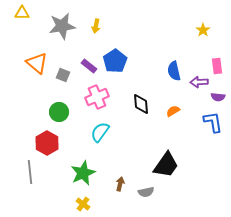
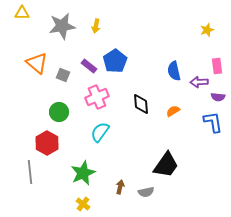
yellow star: moved 4 px right; rotated 16 degrees clockwise
brown arrow: moved 3 px down
